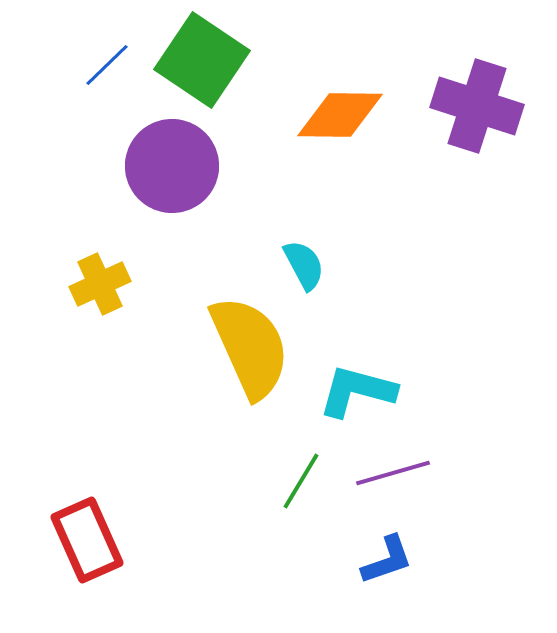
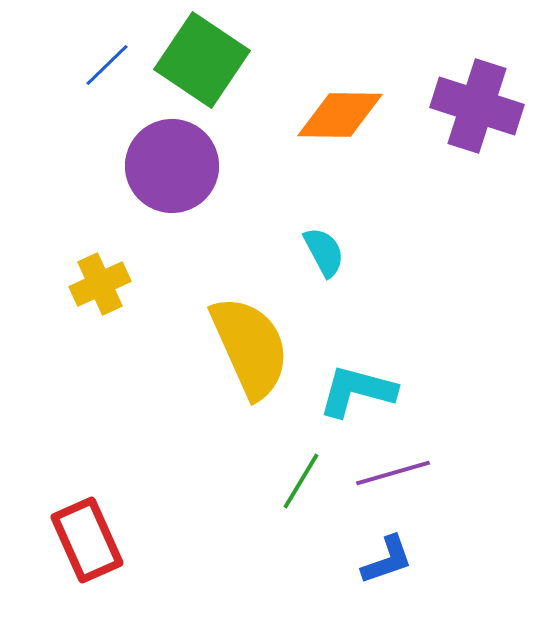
cyan semicircle: moved 20 px right, 13 px up
